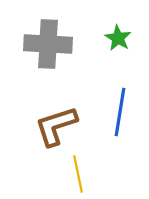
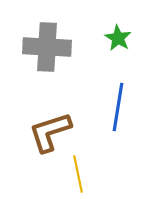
gray cross: moved 1 px left, 3 px down
blue line: moved 2 px left, 5 px up
brown L-shape: moved 6 px left, 6 px down
